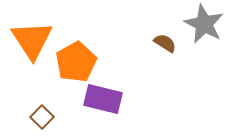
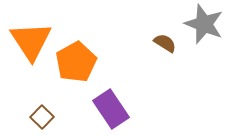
gray star: rotated 6 degrees counterclockwise
orange triangle: moved 1 px left, 1 px down
purple rectangle: moved 8 px right, 10 px down; rotated 42 degrees clockwise
